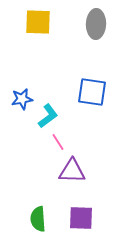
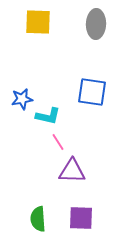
cyan L-shape: rotated 50 degrees clockwise
